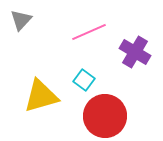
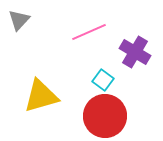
gray triangle: moved 2 px left
cyan square: moved 19 px right
